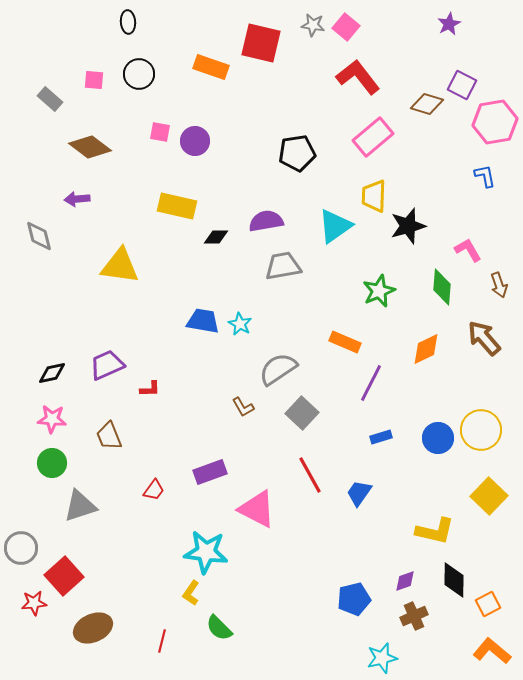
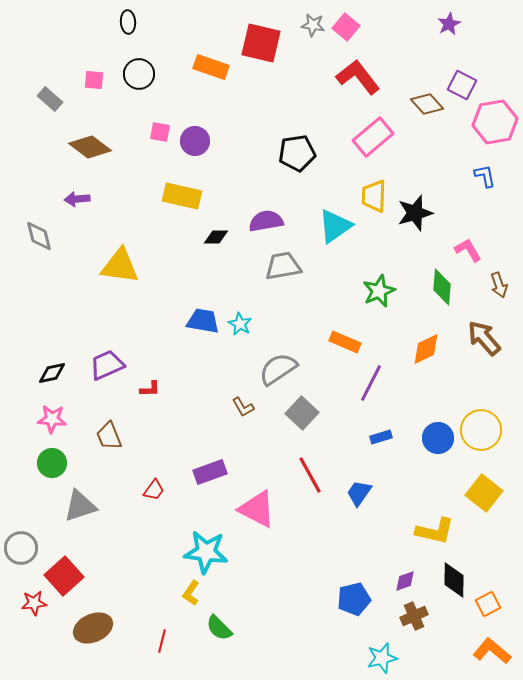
brown diamond at (427, 104): rotated 32 degrees clockwise
yellow rectangle at (177, 206): moved 5 px right, 10 px up
black star at (408, 226): moved 7 px right, 13 px up
yellow square at (489, 496): moved 5 px left, 3 px up; rotated 6 degrees counterclockwise
